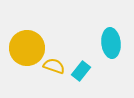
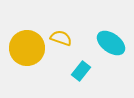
cyan ellipse: rotated 48 degrees counterclockwise
yellow semicircle: moved 7 px right, 28 px up
